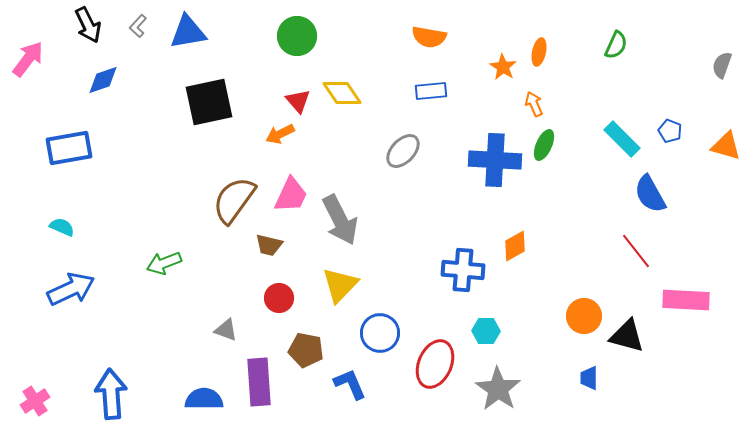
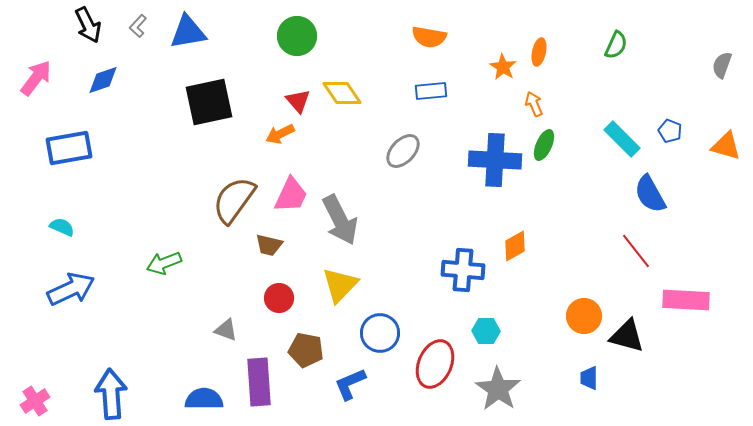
pink arrow at (28, 59): moved 8 px right, 19 px down
blue L-shape at (350, 384): rotated 90 degrees counterclockwise
